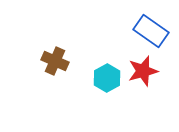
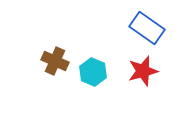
blue rectangle: moved 4 px left, 3 px up
cyan hexagon: moved 14 px left, 6 px up; rotated 8 degrees counterclockwise
